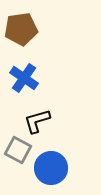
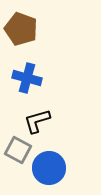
brown pentagon: rotated 28 degrees clockwise
blue cross: moved 3 px right; rotated 20 degrees counterclockwise
blue circle: moved 2 px left
